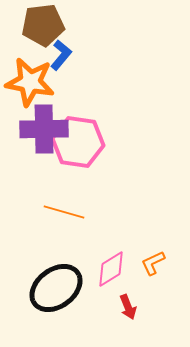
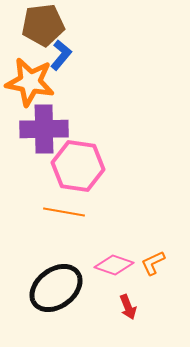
pink hexagon: moved 24 px down
orange line: rotated 6 degrees counterclockwise
pink diamond: moved 3 px right, 4 px up; rotated 51 degrees clockwise
